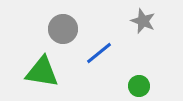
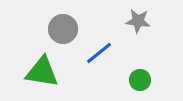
gray star: moved 5 px left; rotated 15 degrees counterclockwise
green circle: moved 1 px right, 6 px up
